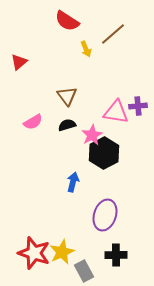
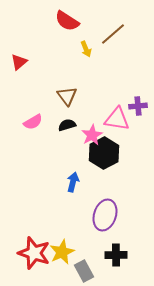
pink triangle: moved 1 px right, 7 px down
